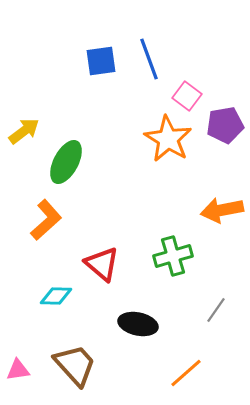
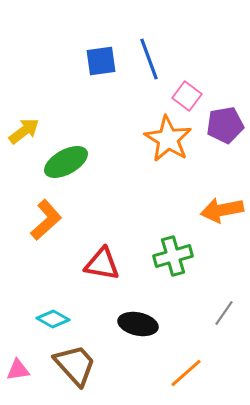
green ellipse: rotated 33 degrees clockwise
red triangle: rotated 30 degrees counterclockwise
cyan diamond: moved 3 px left, 23 px down; rotated 28 degrees clockwise
gray line: moved 8 px right, 3 px down
